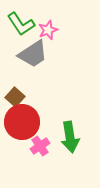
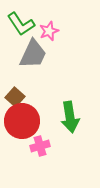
pink star: moved 1 px right, 1 px down
gray trapezoid: rotated 32 degrees counterclockwise
red circle: moved 1 px up
green arrow: moved 20 px up
pink cross: rotated 18 degrees clockwise
